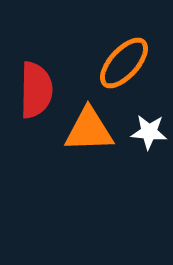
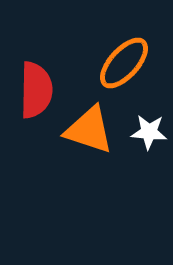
orange triangle: rotated 20 degrees clockwise
